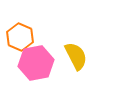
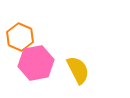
yellow semicircle: moved 2 px right, 14 px down
